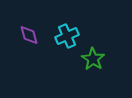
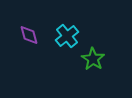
cyan cross: rotated 15 degrees counterclockwise
